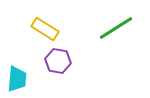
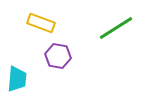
yellow rectangle: moved 4 px left, 6 px up; rotated 12 degrees counterclockwise
purple hexagon: moved 5 px up
